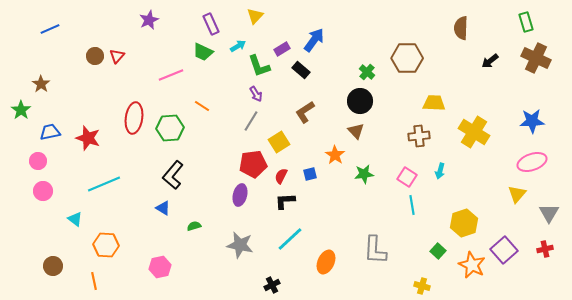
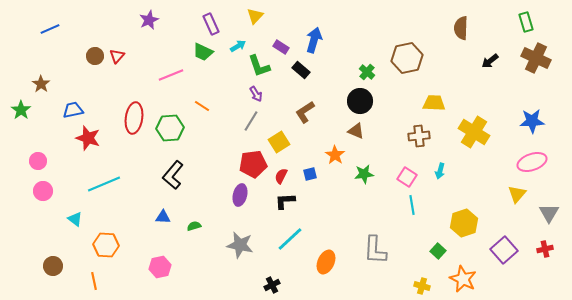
blue arrow at (314, 40): rotated 20 degrees counterclockwise
purple rectangle at (282, 49): moved 1 px left, 2 px up; rotated 63 degrees clockwise
brown hexagon at (407, 58): rotated 12 degrees counterclockwise
brown triangle at (356, 131): rotated 24 degrees counterclockwise
blue trapezoid at (50, 132): moved 23 px right, 22 px up
blue triangle at (163, 208): moved 9 px down; rotated 28 degrees counterclockwise
orange star at (472, 265): moved 9 px left, 14 px down
